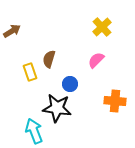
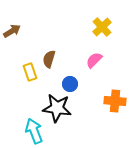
pink semicircle: moved 2 px left
